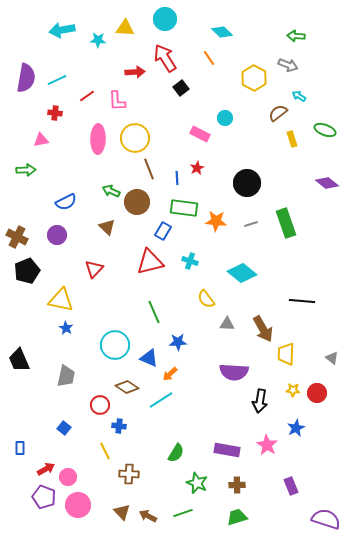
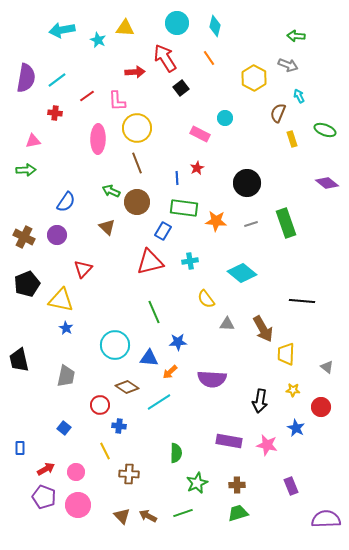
cyan circle at (165, 19): moved 12 px right, 4 px down
cyan diamond at (222, 32): moved 7 px left, 6 px up; rotated 60 degrees clockwise
cyan star at (98, 40): rotated 21 degrees clockwise
cyan line at (57, 80): rotated 12 degrees counterclockwise
cyan arrow at (299, 96): rotated 32 degrees clockwise
brown semicircle at (278, 113): rotated 30 degrees counterclockwise
yellow circle at (135, 138): moved 2 px right, 10 px up
pink triangle at (41, 140): moved 8 px left, 1 px down
brown line at (149, 169): moved 12 px left, 6 px up
blue semicircle at (66, 202): rotated 30 degrees counterclockwise
brown cross at (17, 237): moved 7 px right
cyan cross at (190, 261): rotated 28 degrees counterclockwise
red triangle at (94, 269): moved 11 px left
black pentagon at (27, 271): moved 13 px down
blue triangle at (149, 358): rotated 18 degrees counterclockwise
gray triangle at (332, 358): moved 5 px left, 9 px down
black trapezoid at (19, 360): rotated 10 degrees clockwise
purple semicircle at (234, 372): moved 22 px left, 7 px down
orange arrow at (170, 374): moved 2 px up
red circle at (317, 393): moved 4 px right, 14 px down
cyan line at (161, 400): moved 2 px left, 2 px down
blue star at (296, 428): rotated 18 degrees counterclockwise
pink star at (267, 445): rotated 20 degrees counterclockwise
purple rectangle at (227, 450): moved 2 px right, 9 px up
green semicircle at (176, 453): rotated 30 degrees counterclockwise
pink circle at (68, 477): moved 8 px right, 5 px up
green star at (197, 483): rotated 25 degrees clockwise
brown triangle at (122, 512): moved 4 px down
green trapezoid at (237, 517): moved 1 px right, 4 px up
purple semicircle at (326, 519): rotated 20 degrees counterclockwise
